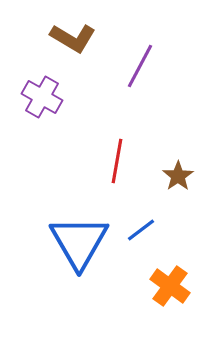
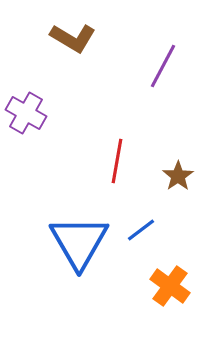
purple line: moved 23 px right
purple cross: moved 16 px left, 16 px down
